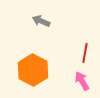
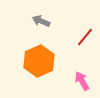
red line: moved 16 px up; rotated 30 degrees clockwise
orange hexagon: moved 6 px right, 9 px up; rotated 8 degrees clockwise
